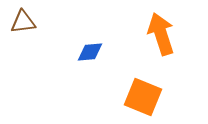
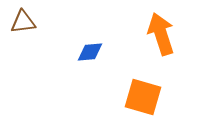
orange square: rotated 6 degrees counterclockwise
